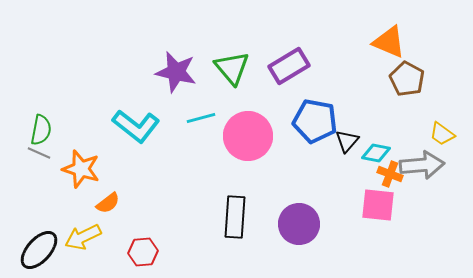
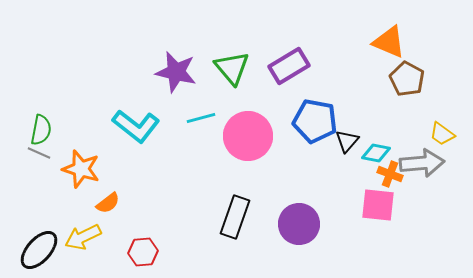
gray arrow: moved 2 px up
black rectangle: rotated 15 degrees clockwise
